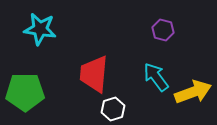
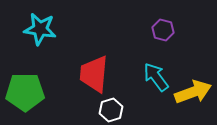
white hexagon: moved 2 px left, 1 px down
